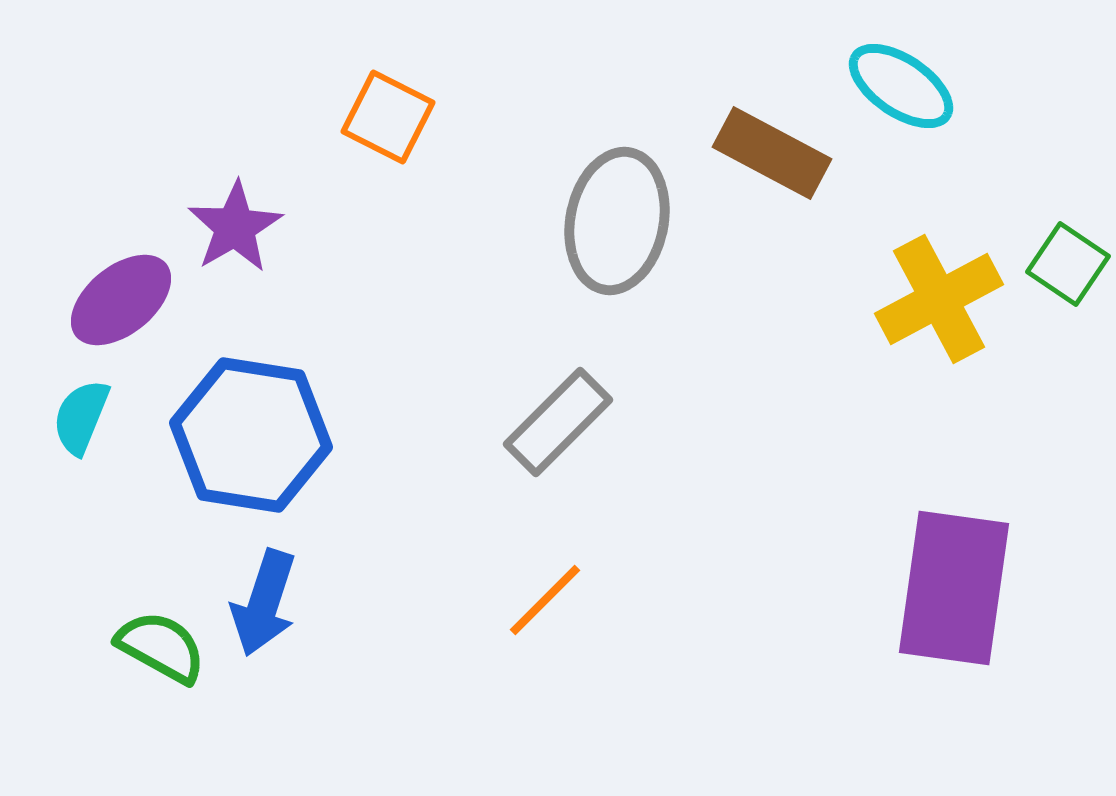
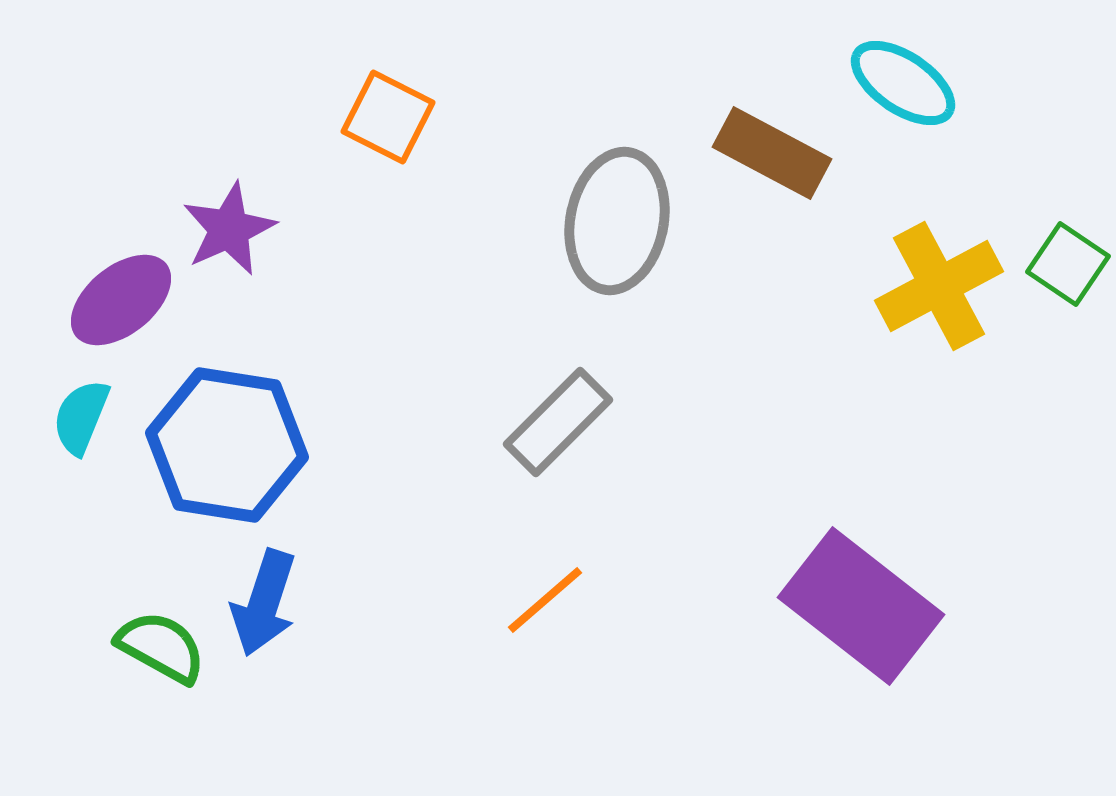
cyan ellipse: moved 2 px right, 3 px up
purple star: moved 6 px left, 2 px down; rotated 6 degrees clockwise
yellow cross: moved 13 px up
blue hexagon: moved 24 px left, 10 px down
purple rectangle: moved 93 px left, 18 px down; rotated 60 degrees counterclockwise
orange line: rotated 4 degrees clockwise
